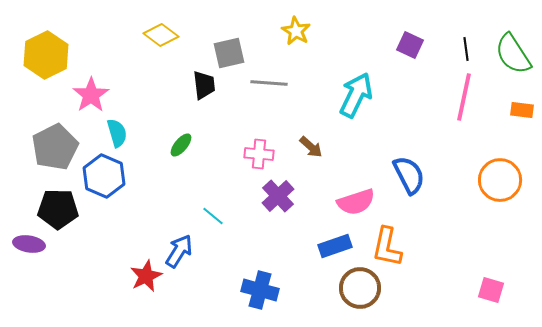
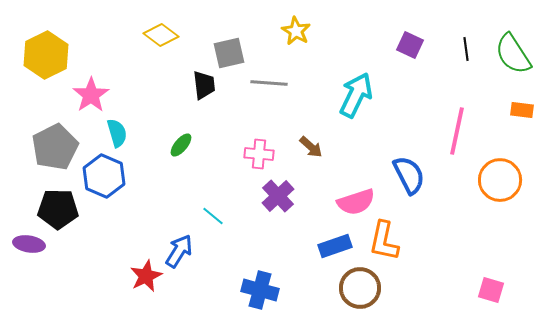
pink line: moved 7 px left, 34 px down
orange L-shape: moved 3 px left, 6 px up
